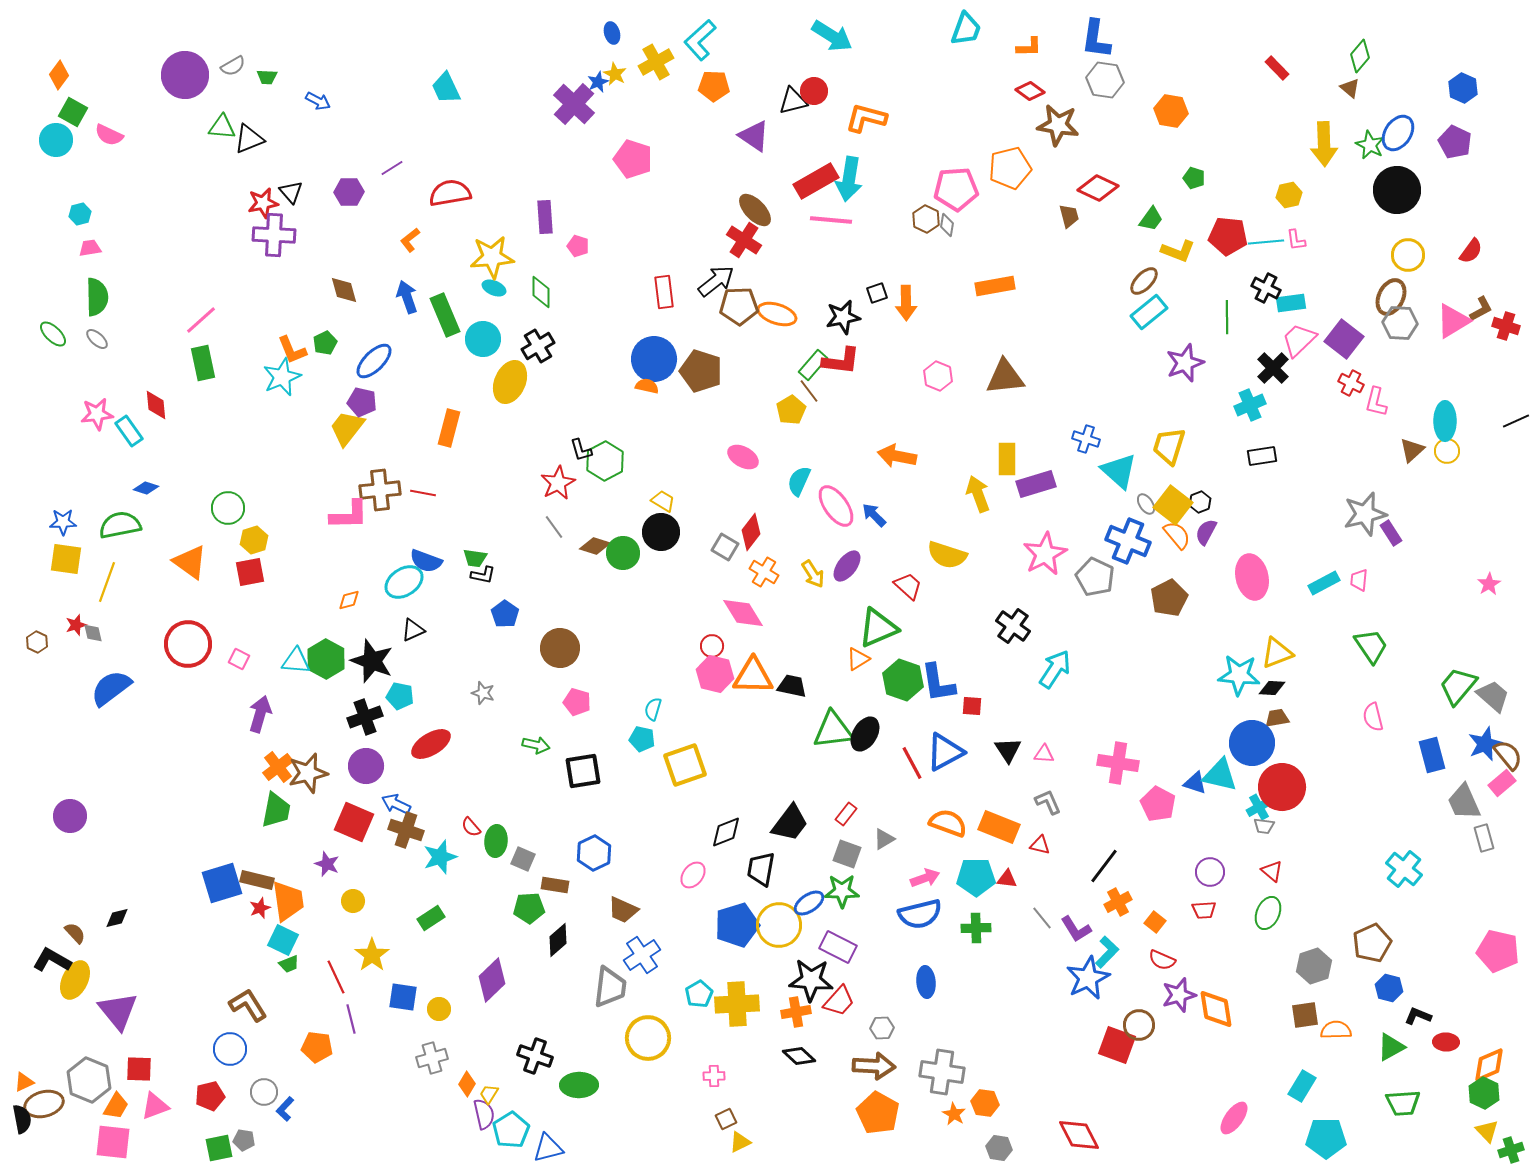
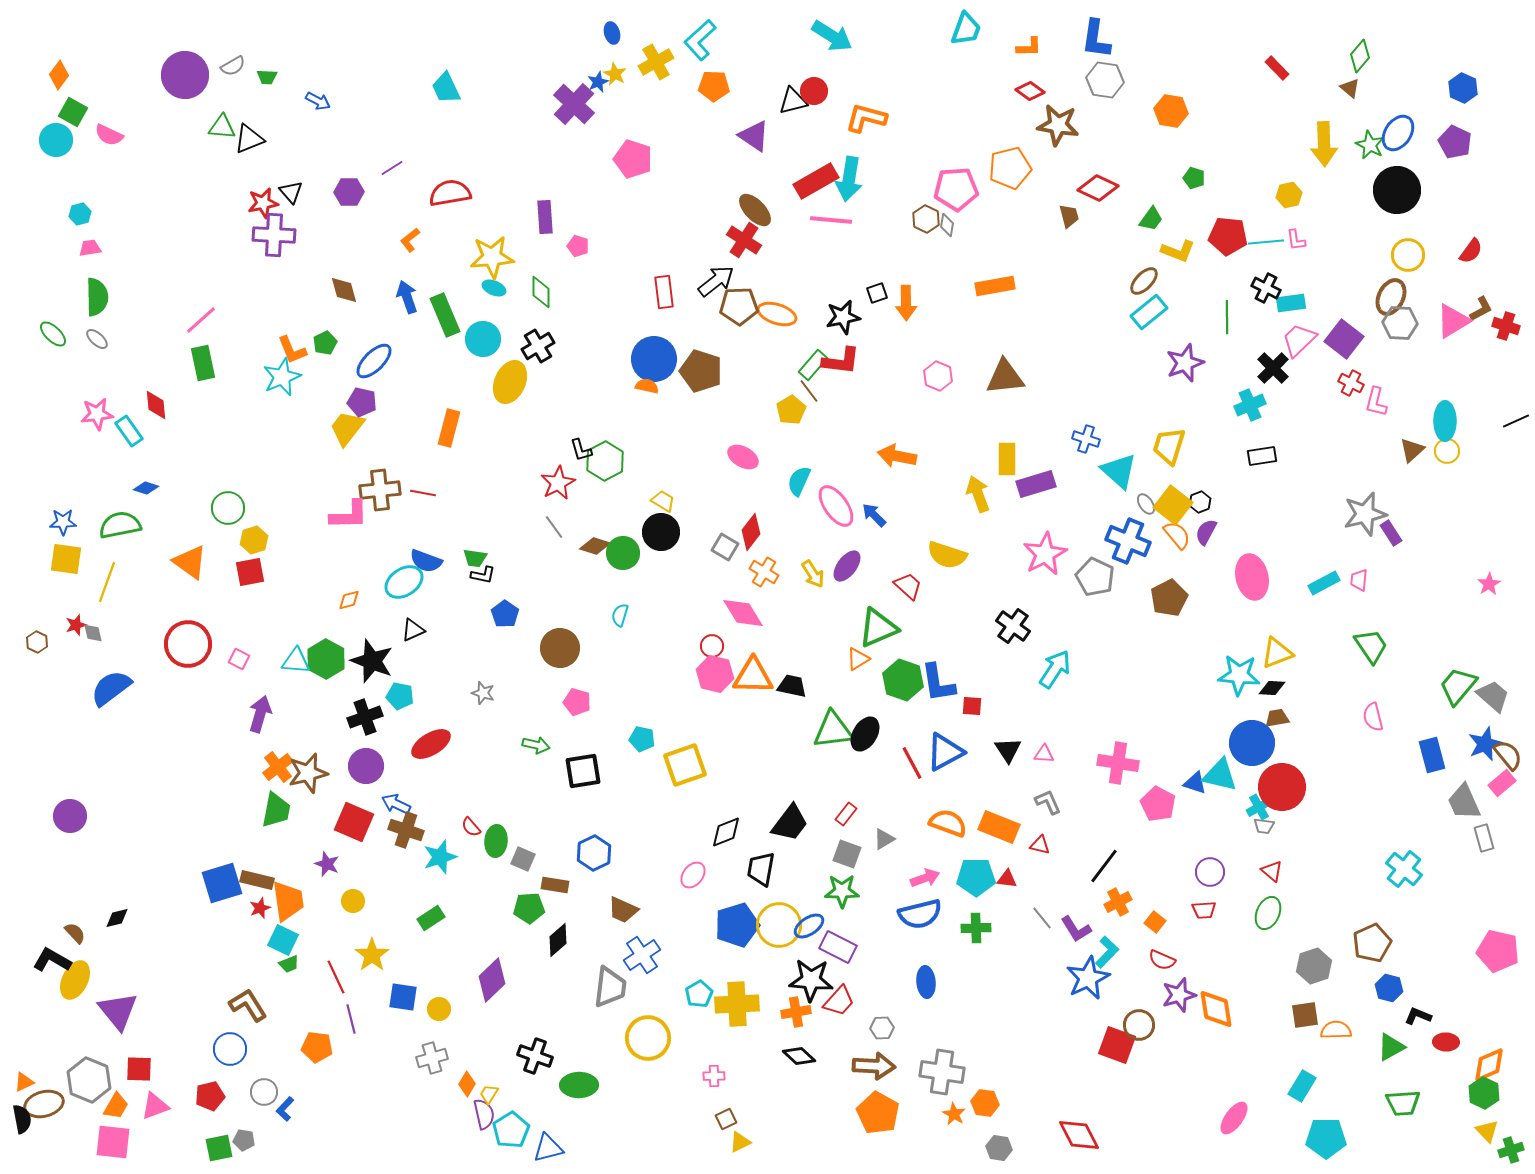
cyan semicircle at (653, 709): moved 33 px left, 94 px up
blue ellipse at (809, 903): moved 23 px down
